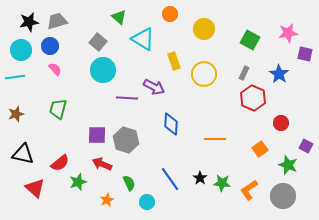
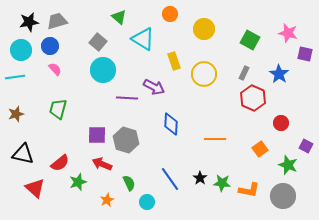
pink star at (288, 33): rotated 24 degrees clockwise
orange L-shape at (249, 190): rotated 135 degrees counterclockwise
